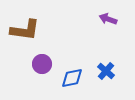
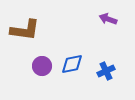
purple circle: moved 2 px down
blue cross: rotated 24 degrees clockwise
blue diamond: moved 14 px up
